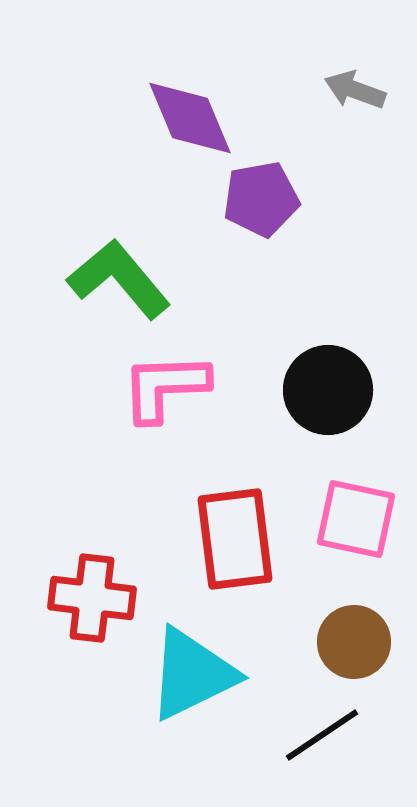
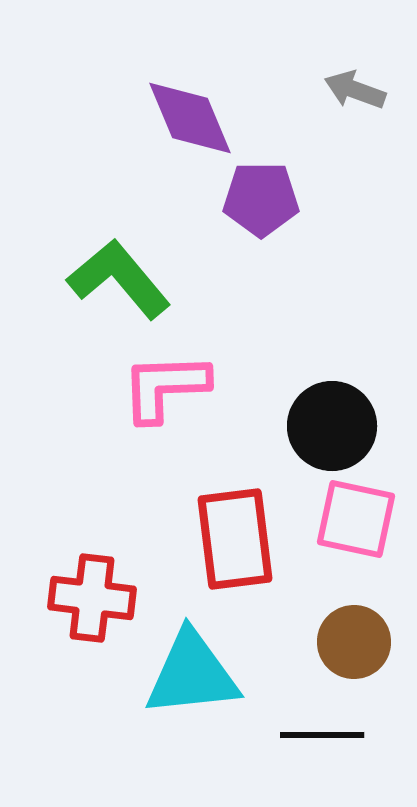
purple pentagon: rotated 10 degrees clockwise
black circle: moved 4 px right, 36 px down
cyan triangle: rotated 20 degrees clockwise
black line: rotated 34 degrees clockwise
